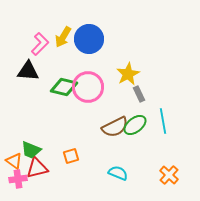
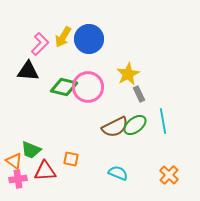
orange square: moved 3 px down; rotated 28 degrees clockwise
red triangle: moved 8 px right, 3 px down; rotated 10 degrees clockwise
